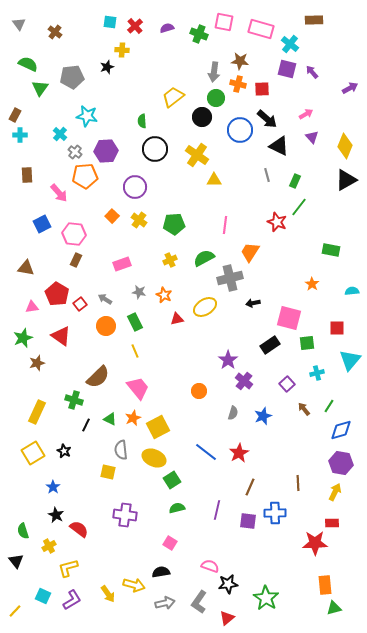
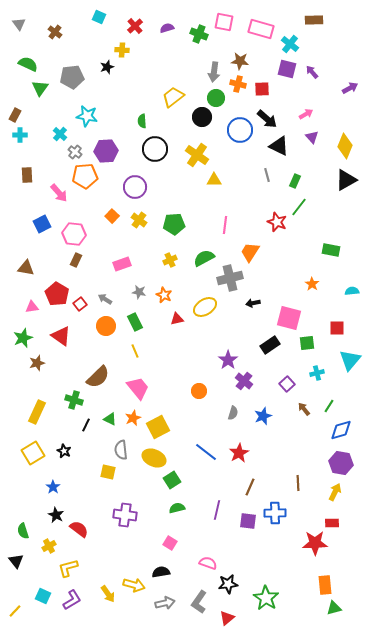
cyan square at (110, 22): moved 11 px left, 5 px up; rotated 16 degrees clockwise
pink semicircle at (210, 566): moved 2 px left, 3 px up
